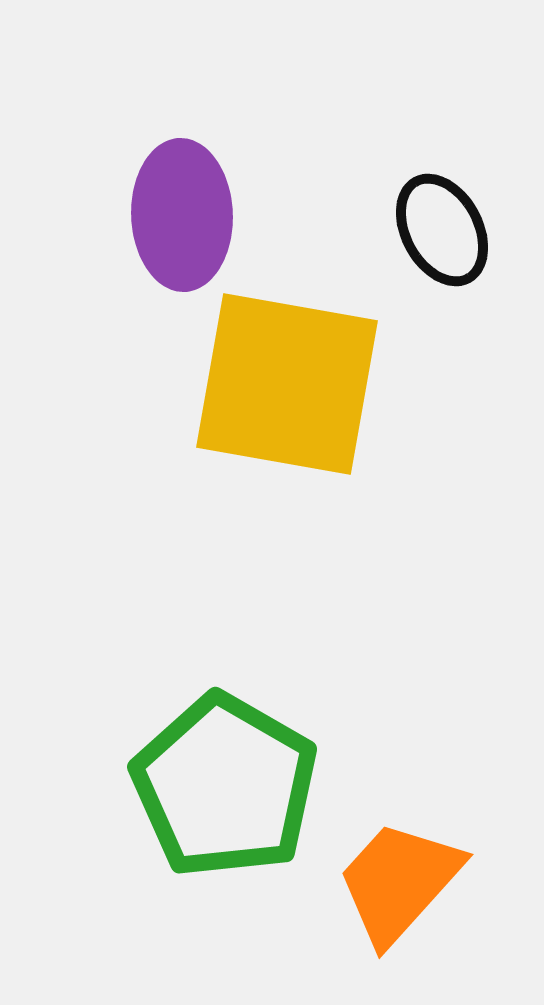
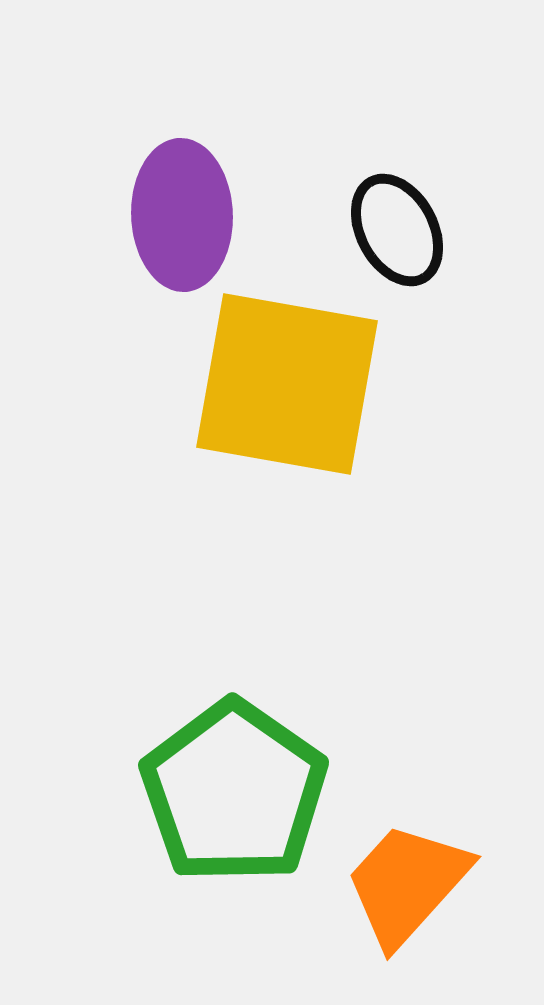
black ellipse: moved 45 px left
green pentagon: moved 9 px right, 6 px down; rotated 5 degrees clockwise
orange trapezoid: moved 8 px right, 2 px down
